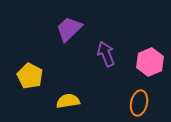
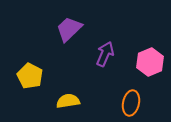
purple arrow: moved 1 px left; rotated 45 degrees clockwise
orange ellipse: moved 8 px left
